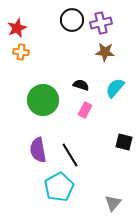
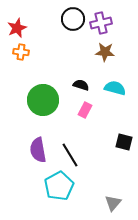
black circle: moved 1 px right, 1 px up
cyan semicircle: rotated 65 degrees clockwise
cyan pentagon: moved 1 px up
